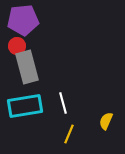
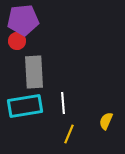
red circle: moved 5 px up
gray rectangle: moved 7 px right, 5 px down; rotated 12 degrees clockwise
white line: rotated 10 degrees clockwise
